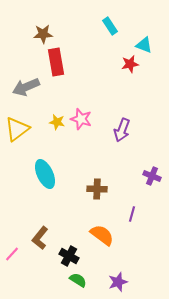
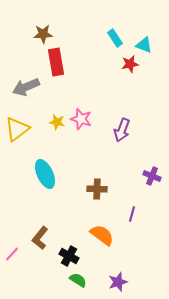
cyan rectangle: moved 5 px right, 12 px down
